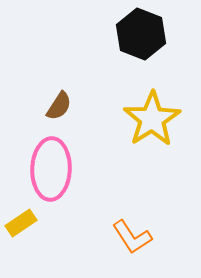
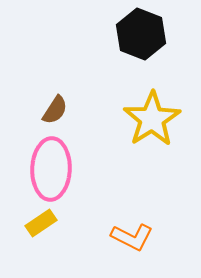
brown semicircle: moved 4 px left, 4 px down
yellow rectangle: moved 20 px right
orange L-shape: rotated 30 degrees counterclockwise
